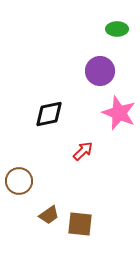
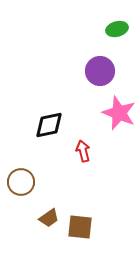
green ellipse: rotated 15 degrees counterclockwise
black diamond: moved 11 px down
red arrow: rotated 60 degrees counterclockwise
brown circle: moved 2 px right, 1 px down
brown trapezoid: moved 3 px down
brown square: moved 3 px down
